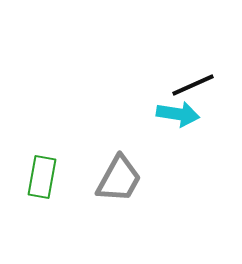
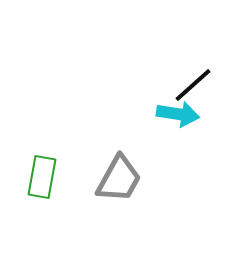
black line: rotated 18 degrees counterclockwise
